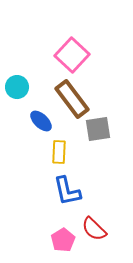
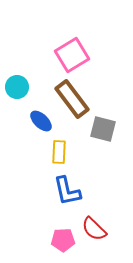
pink square: rotated 16 degrees clockwise
gray square: moved 5 px right; rotated 24 degrees clockwise
pink pentagon: rotated 30 degrees clockwise
